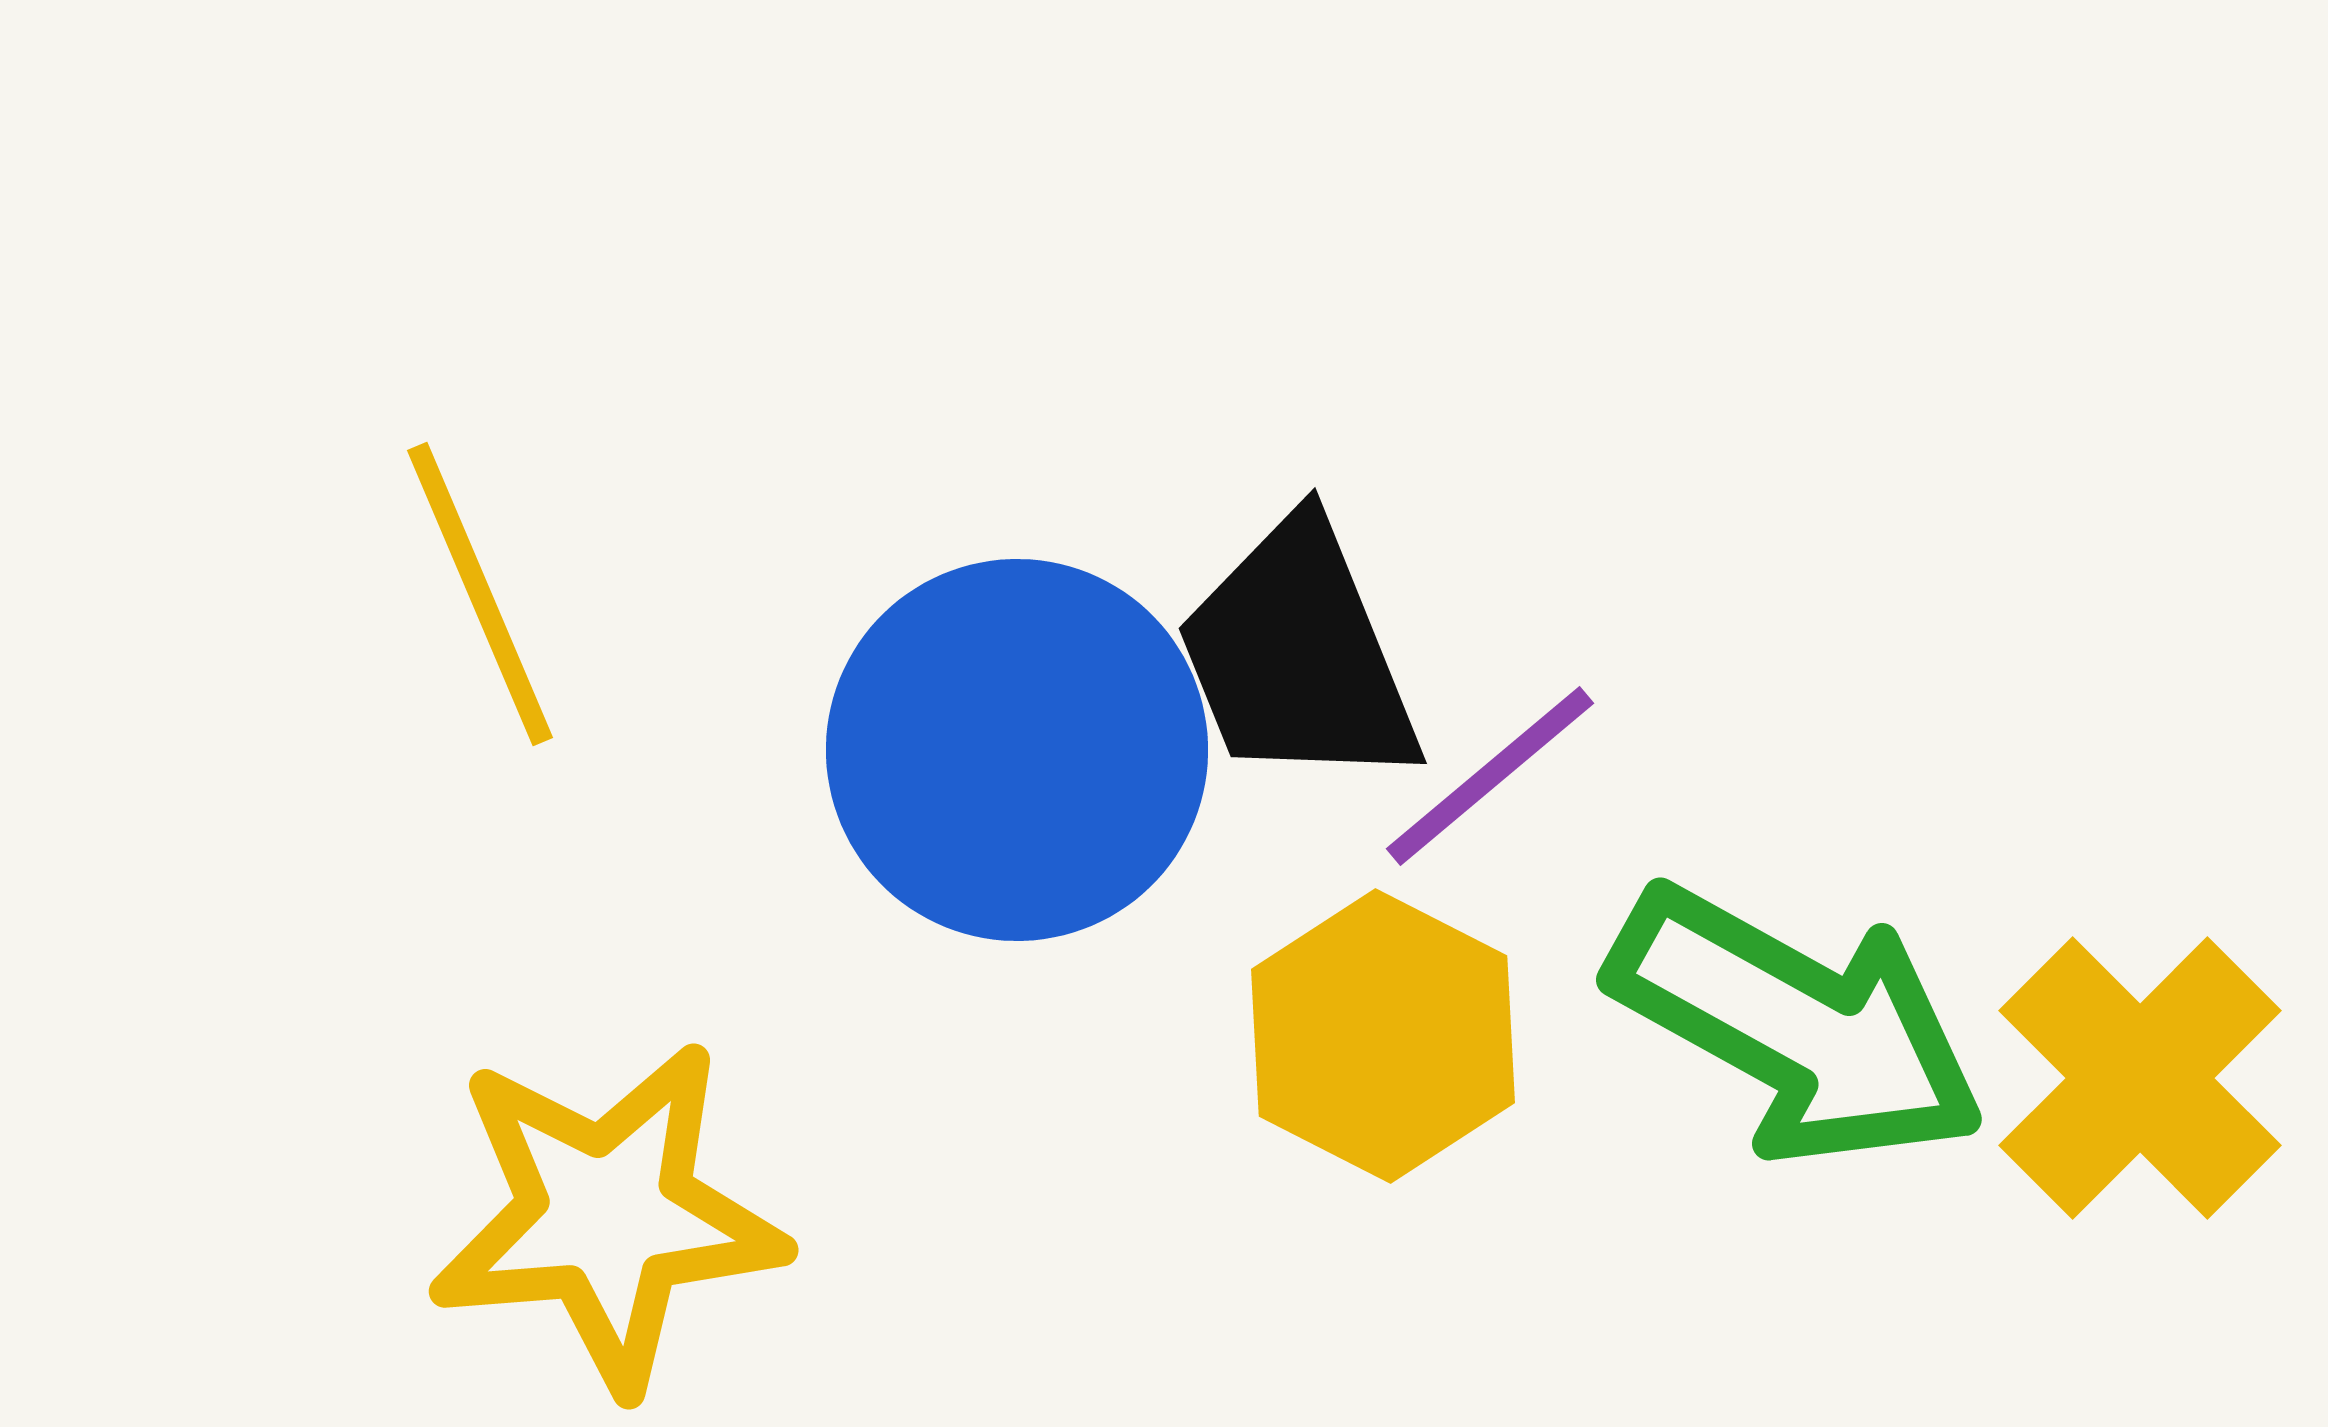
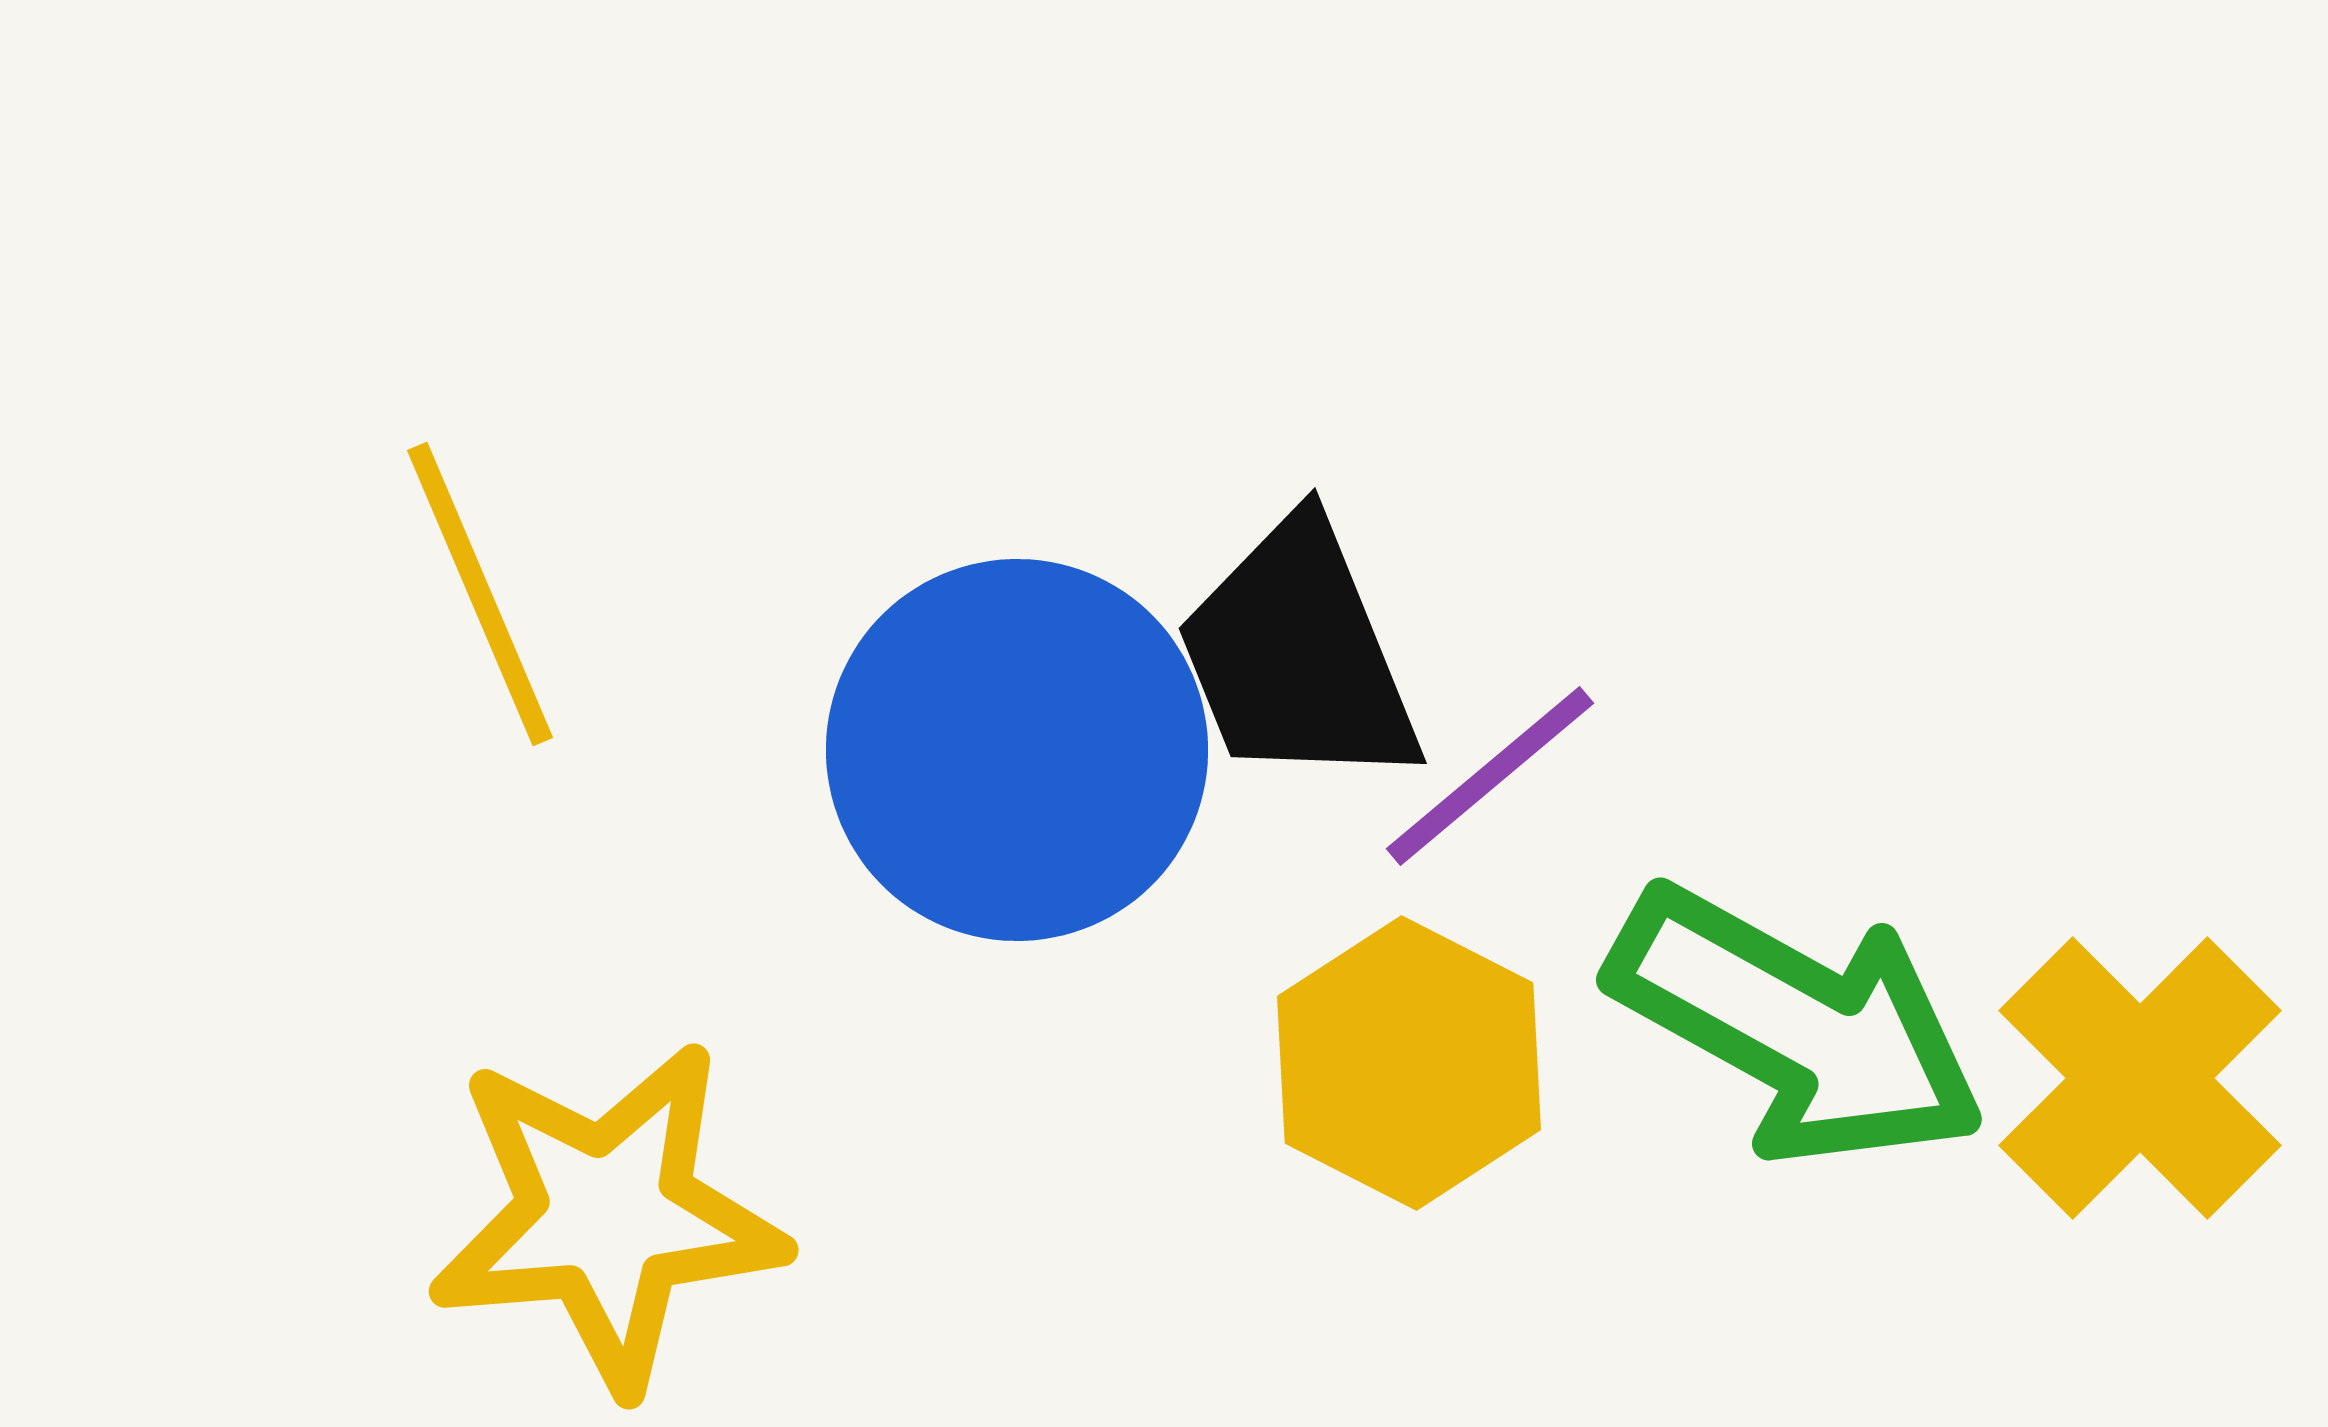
yellow hexagon: moved 26 px right, 27 px down
